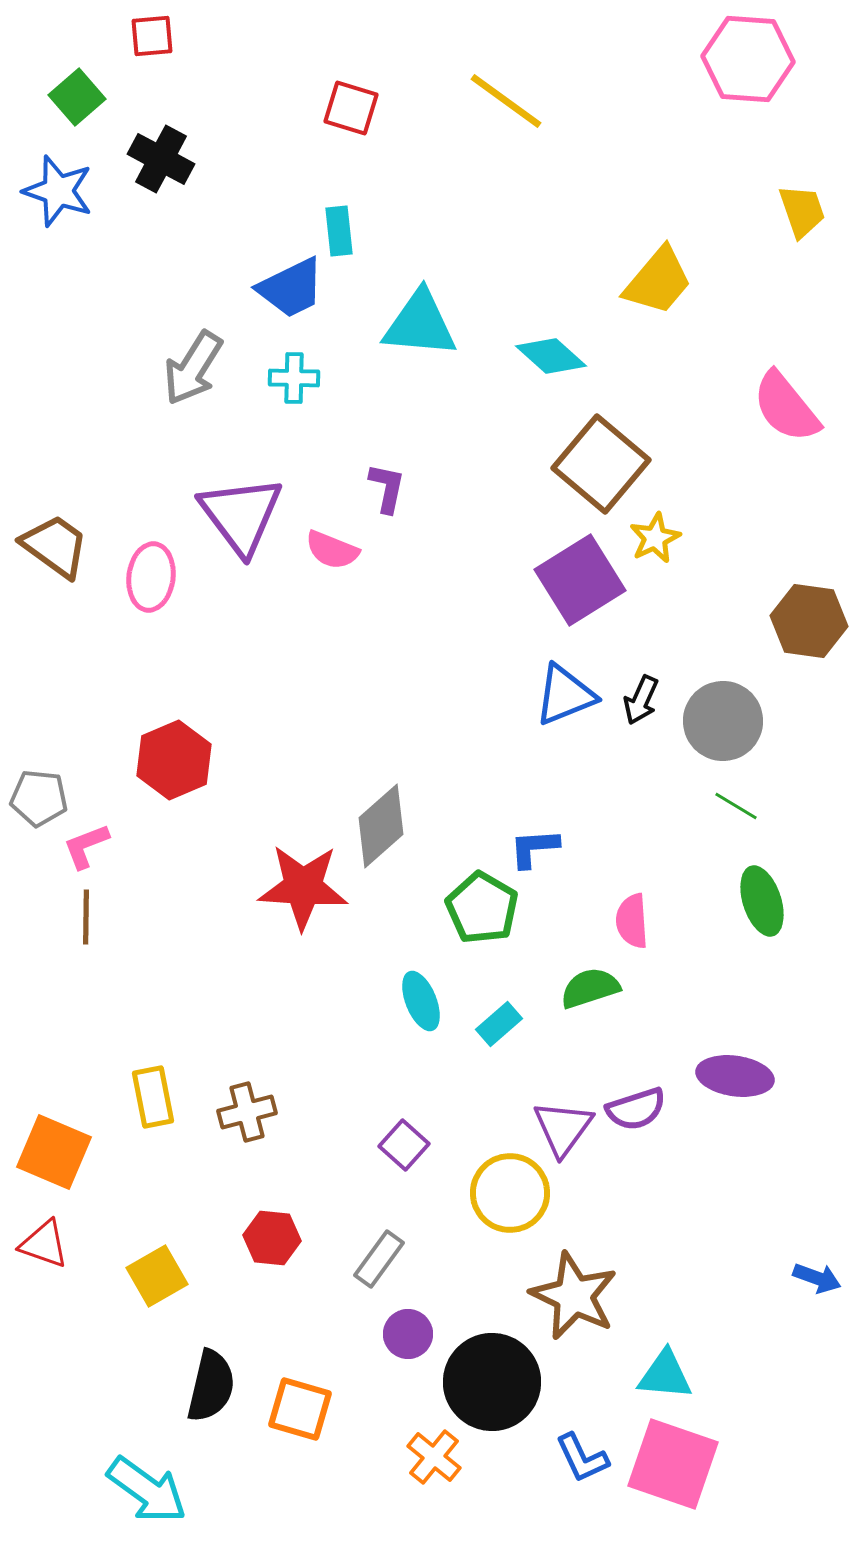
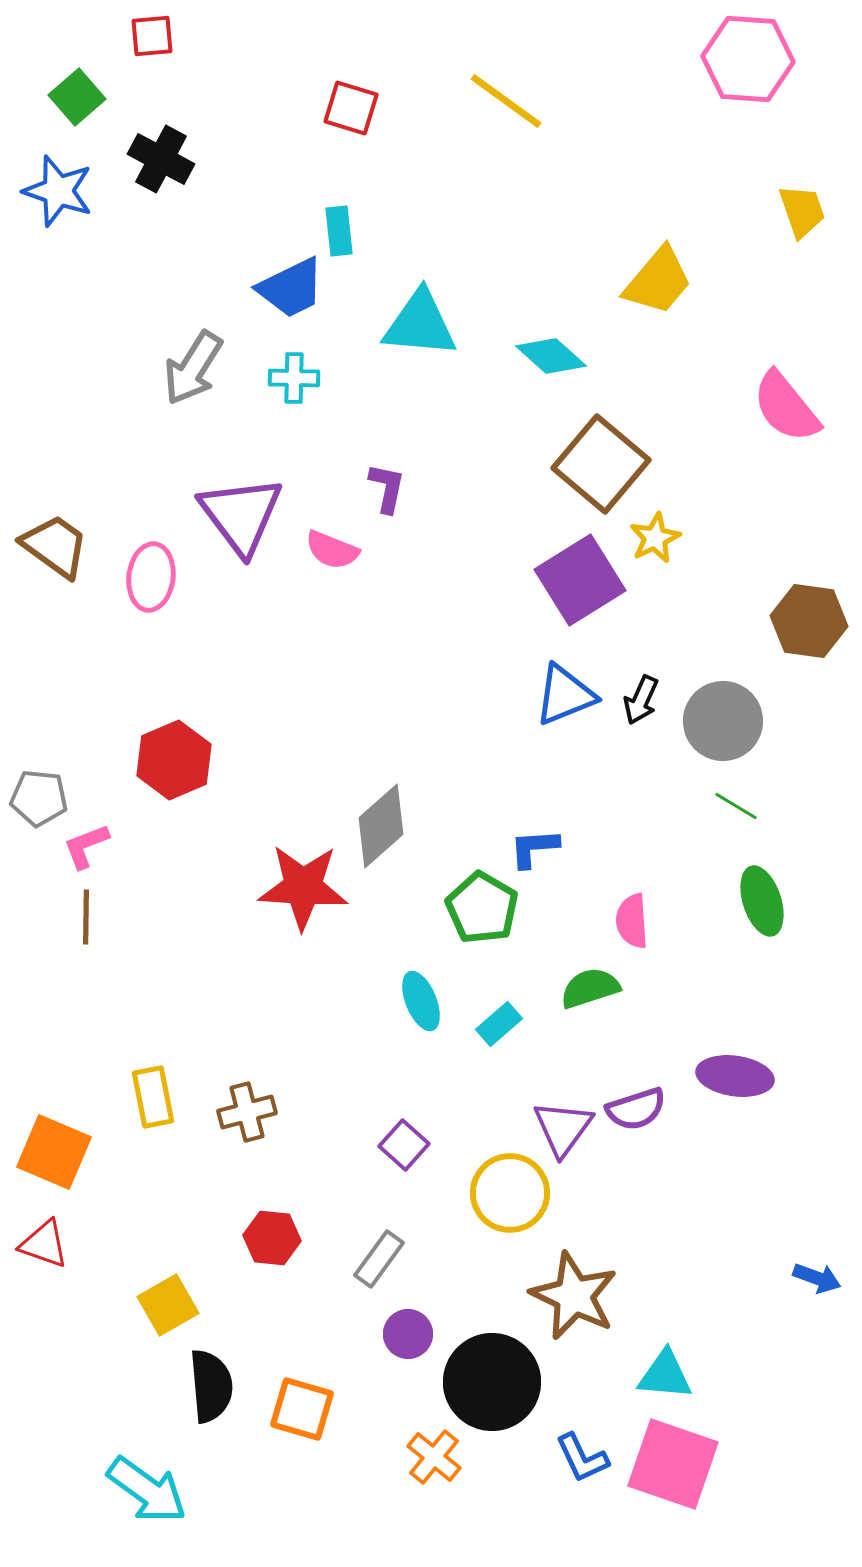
yellow square at (157, 1276): moved 11 px right, 29 px down
black semicircle at (211, 1386): rotated 18 degrees counterclockwise
orange square at (300, 1409): moved 2 px right
